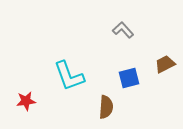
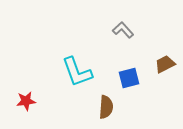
cyan L-shape: moved 8 px right, 4 px up
